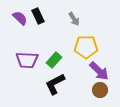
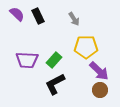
purple semicircle: moved 3 px left, 4 px up
